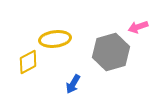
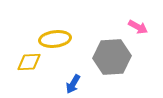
pink arrow: rotated 132 degrees counterclockwise
gray hexagon: moved 1 px right, 5 px down; rotated 12 degrees clockwise
yellow diamond: moved 1 px right; rotated 25 degrees clockwise
